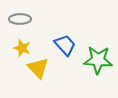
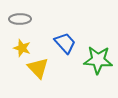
blue trapezoid: moved 2 px up
